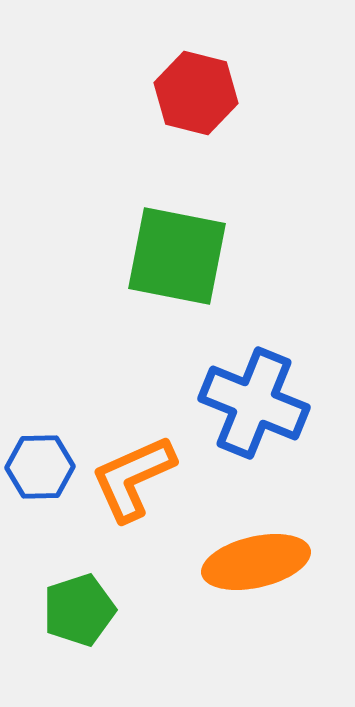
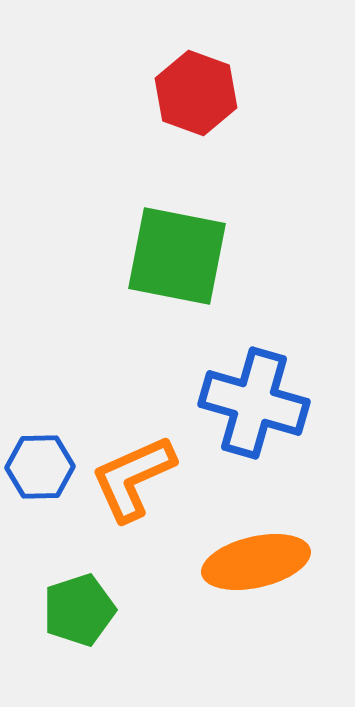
red hexagon: rotated 6 degrees clockwise
blue cross: rotated 6 degrees counterclockwise
